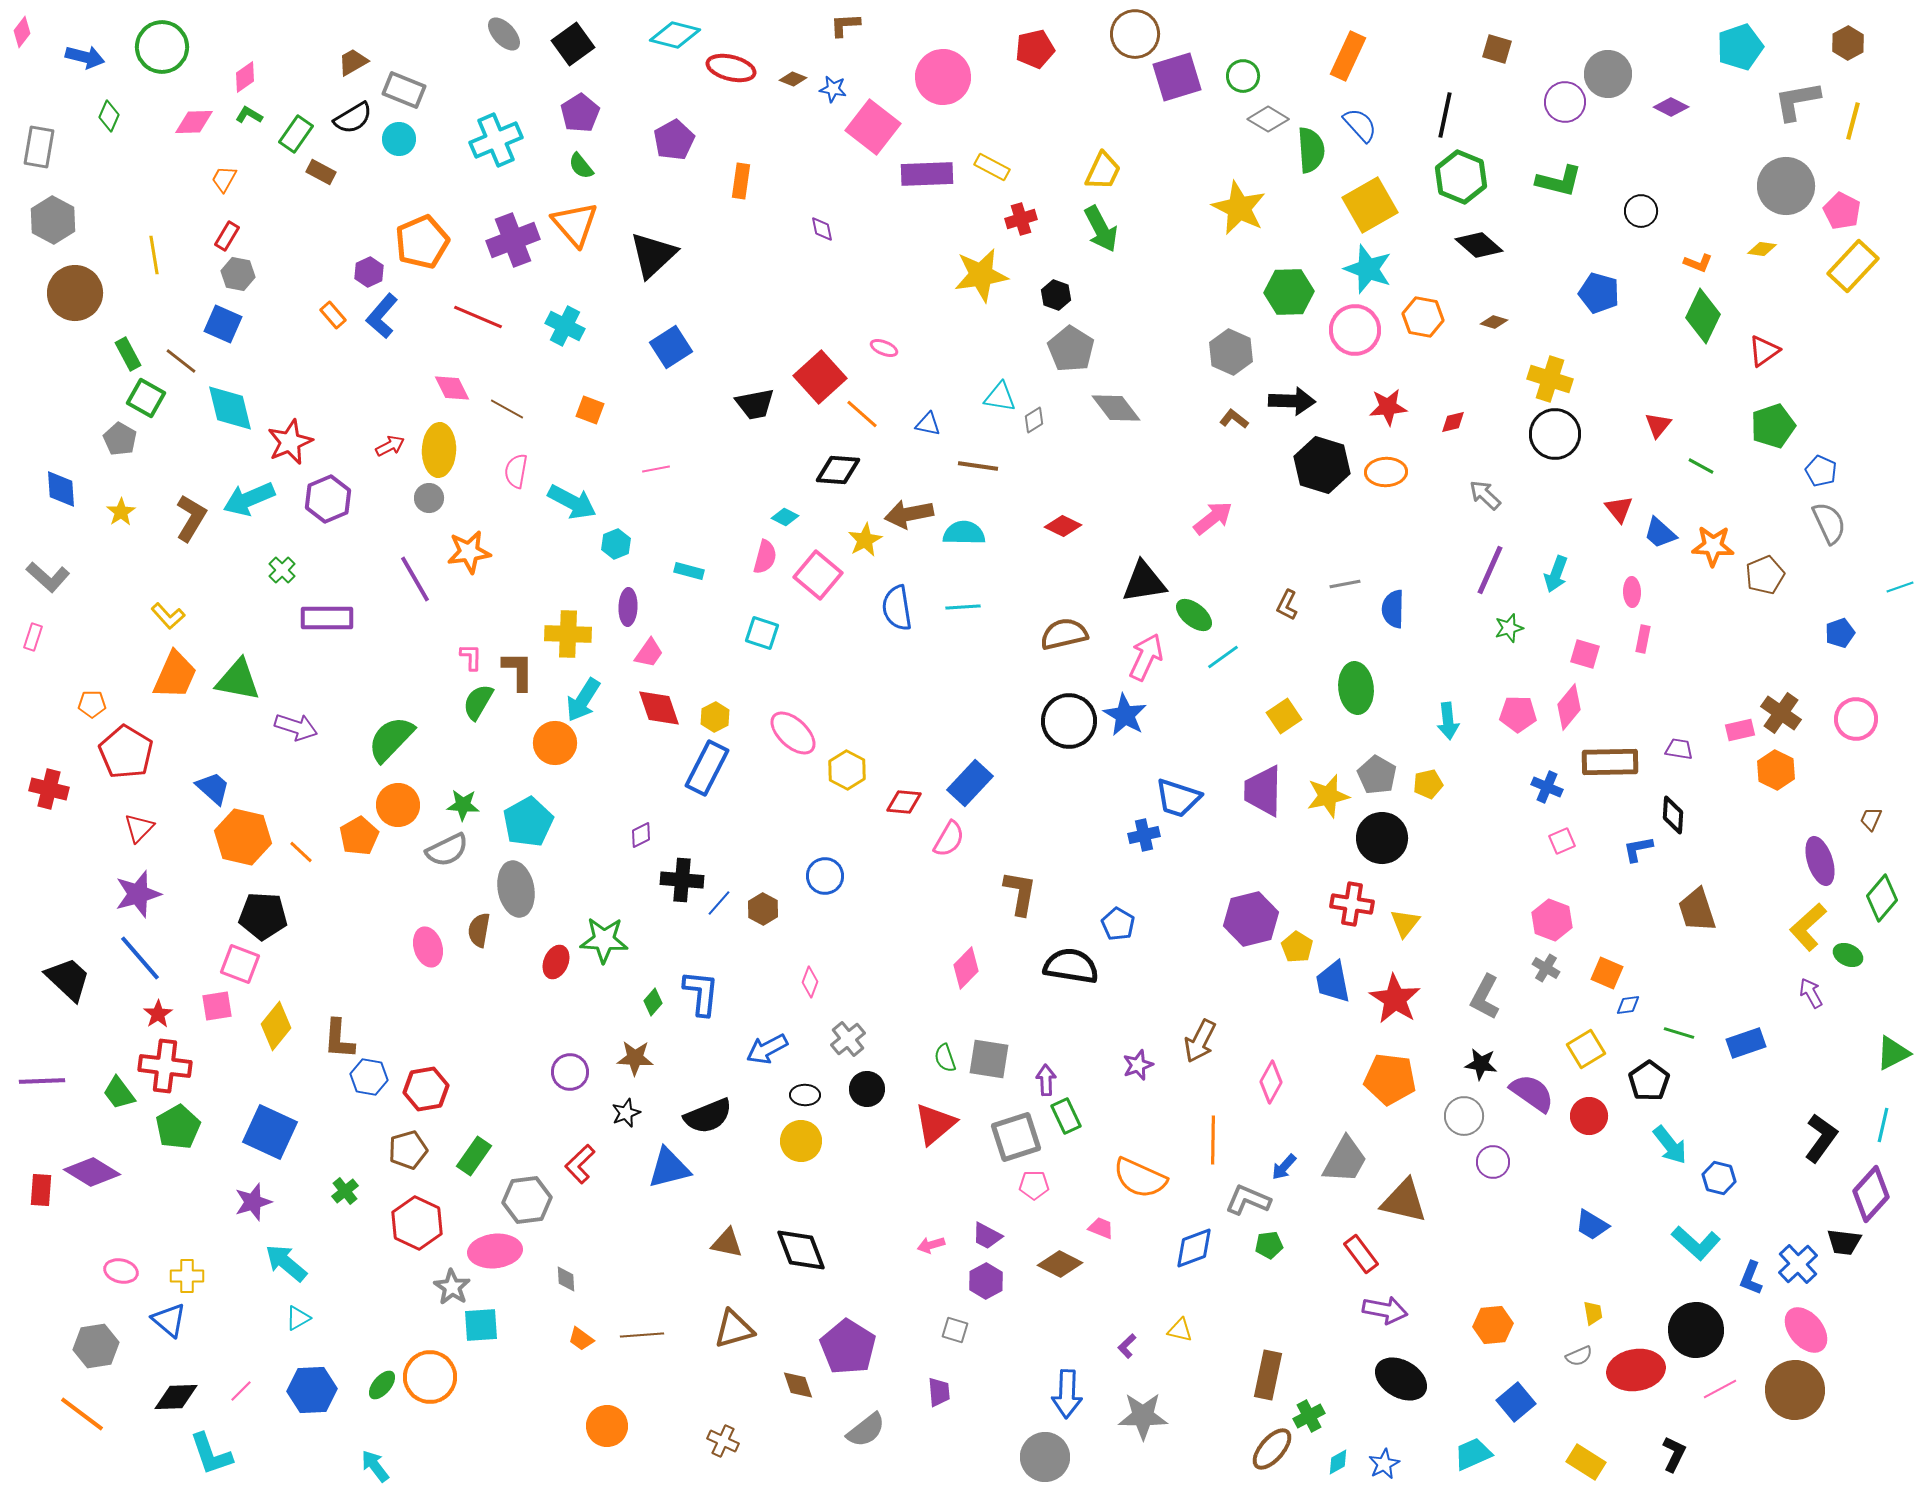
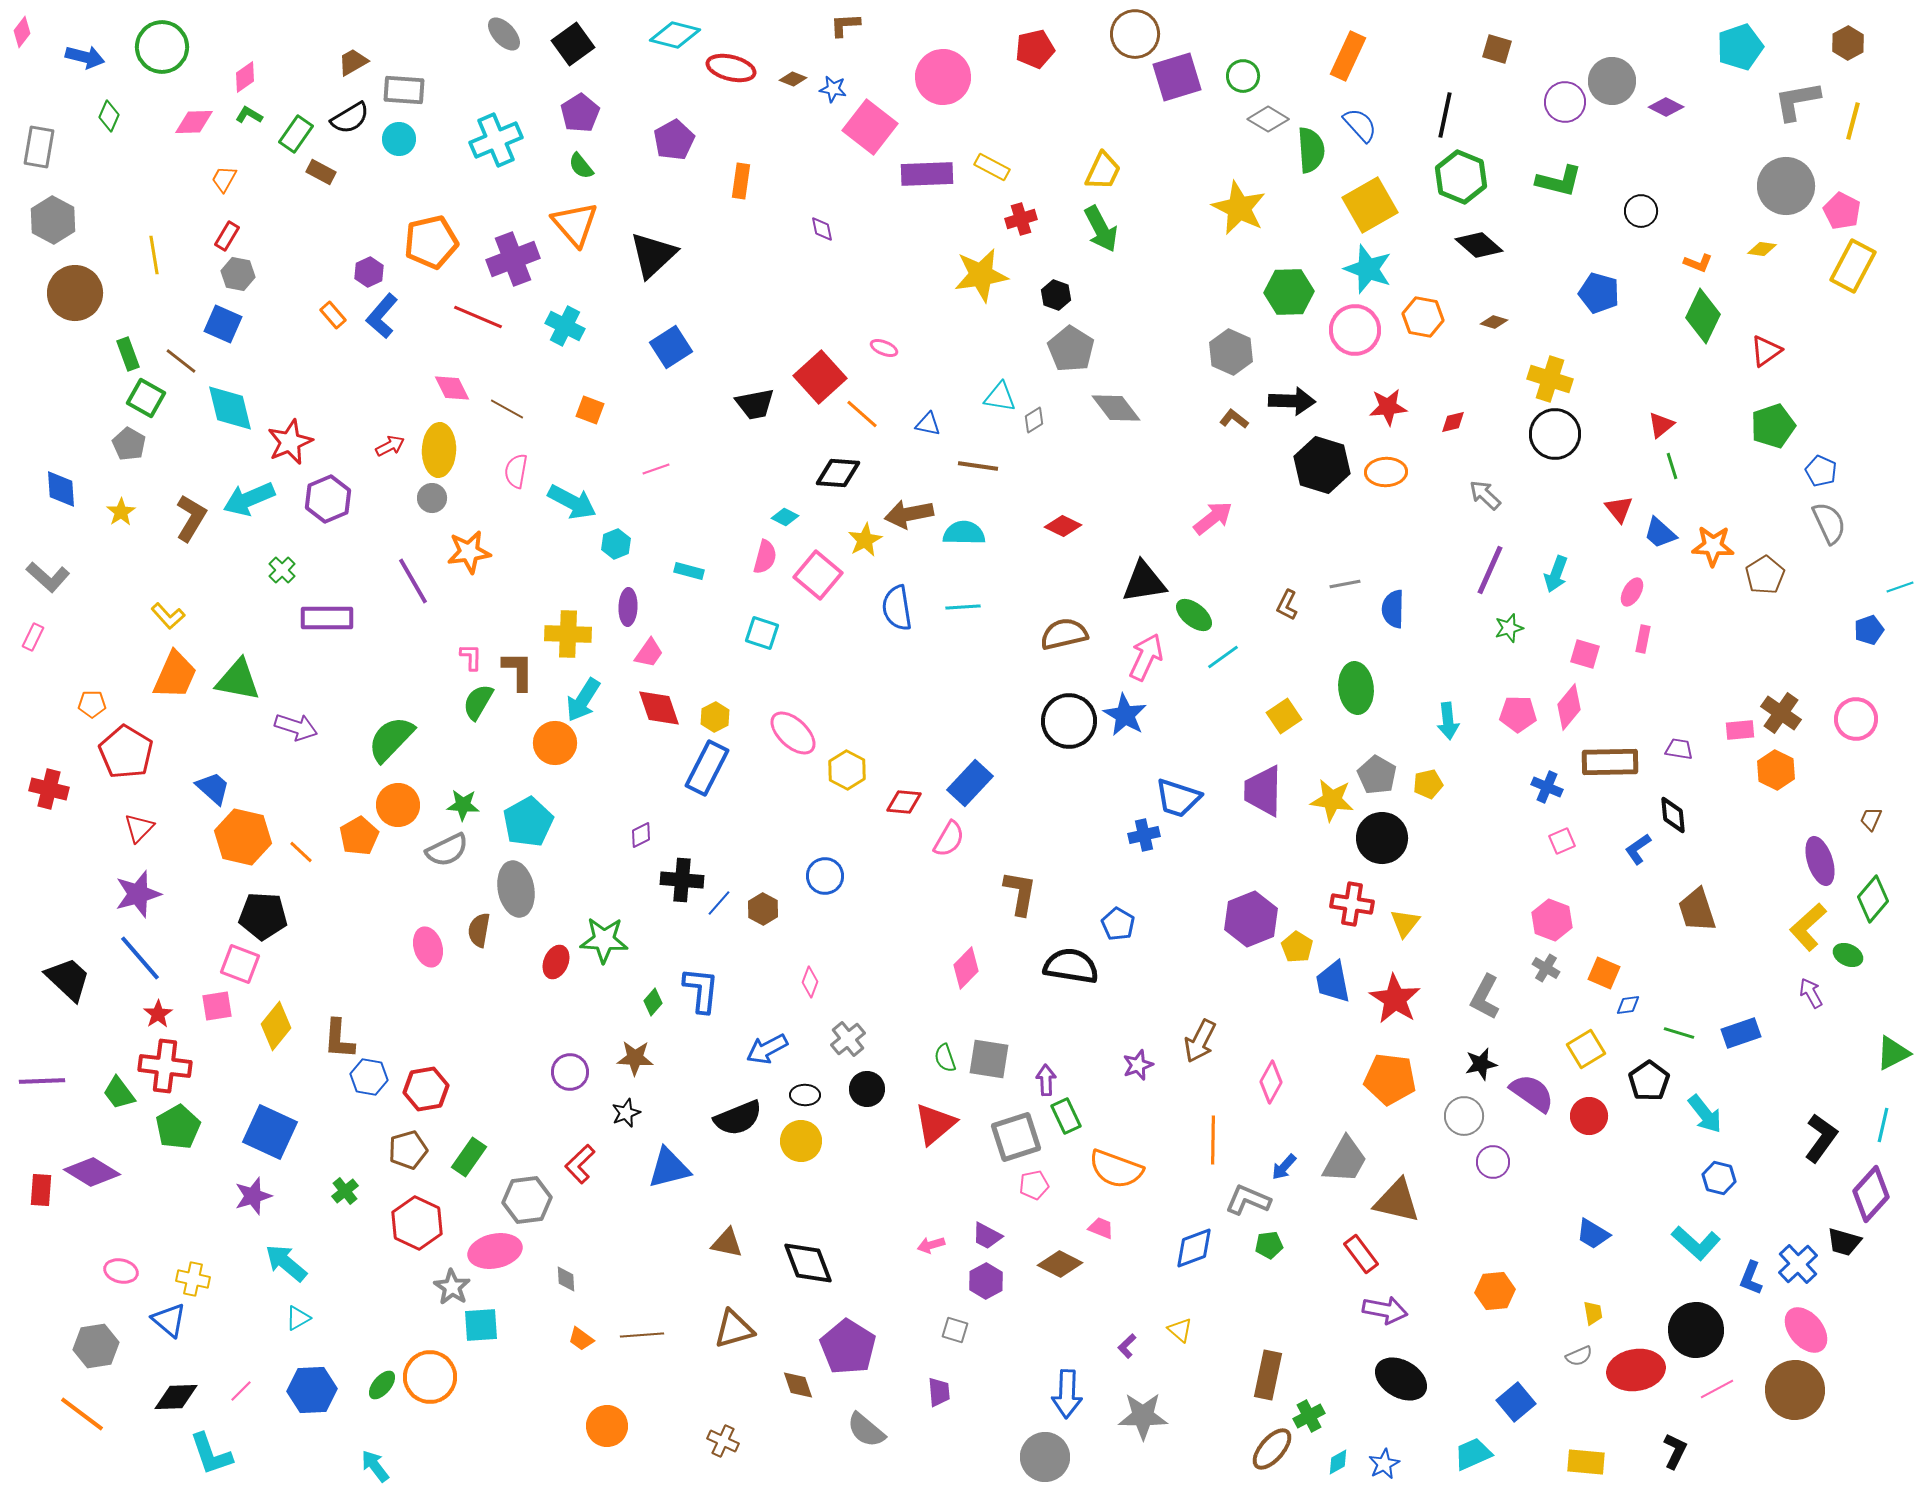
gray circle at (1608, 74): moved 4 px right, 7 px down
gray rectangle at (404, 90): rotated 18 degrees counterclockwise
purple diamond at (1671, 107): moved 5 px left
black semicircle at (353, 118): moved 3 px left
pink square at (873, 127): moved 3 px left
purple cross at (513, 240): moved 19 px down
orange pentagon at (422, 242): moved 9 px right; rotated 10 degrees clockwise
yellow rectangle at (1853, 266): rotated 15 degrees counterclockwise
red triangle at (1764, 351): moved 2 px right
green rectangle at (128, 354): rotated 8 degrees clockwise
red triangle at (1658, 425): moved 3 px right; rotated 12 degrees clockwise
gray pentagon at (120, 439): moved 9 px right, 5 px down
green line at (1701, 466): moved 29 px left; rotated 44 degrees clockwise
pink line at (656, 469): rotated 8 degrees counterclockwise
black diamond at (838, 470): moved 3 px down
gray circle at (429, 498): moved 3 px right
brown pentagon at (1765, 575): rotated 9 degrees counterclockwise
purple line at (415, 579): moved 2 px left, 2 px down
pink ellipse at (1632, 592): rotated 32 degrees clockwise
blue pentagon at (1840, 633): moved 29 px right, 3 px up
pink rectangle at (33, 637): rotated 8 degrees clockwise
pink rectangle at (1740, 730): rotated 8 degrees clockwise
yellow star at (1328, 796): moved 4 px right, 4 px down; rotated 21 degrees clockwise
black diamond at (1673, 815): rotated 9 degrees counterclockwise
blue L-shape at (1638, 849): rotated 24 degrees counterclockwise
green diamond at (1882, 898): moved 9 px left, 1 px down
purple hexagon at (1251, 919): rotated 8 degrees counterclockwise
orange square at (1607, 973): moved 3 px left
blue L-shape at (701, 993): moved 3 px up
blue rectangle at (1746, 1043): moved 5 px left, 10 px up
black star at (1481, 1064): rotated 20 degrees counterclockwise
black semicircle at (708, 1116): moved 30 px right, 2 px down
cyan arrow at (1670, 1145): moved 35 px right, 31 px up
green rectangle at (474, 1156): moved 5 px left, 1 px down
orange semicircle at (1140, 1178): moved 24 px left, 9 px up; rotated 4 degrees counterclockwise
pink pentagon at (1034, 1185): rotated 12 degrees counterclockwise
brown triangle at (1404, 1201): moved 7 px left
purple star at (253, 1202): moved 6 px up
blue trapezoid at (1592, 1225): moved 1 px right, 9 px down
black trapezoid at (1844, 1242): rotated 9 degrees clockwise
black diamond at (801, 1250): moved 7 px right, 13 px down
pink ellipse at (495, 1251): rotated 6 degrees counterclockwise
yellow cross at (187, 1276): moved 6 px right, 3 px down; rotated 12 degrees clockwise
orange hexagon at (1493, 1325): moved 2 px right, 34 px up
yellow triangle at (1180, 1330): rotated 28 degrees clockwise
pink line at (1720, 1389): moved 3 px left
gray semicircle at (866, 1430): rotated 78 degrees clockwise
black L-shape at (1674, 1454): moved 1 px right, 3 px up
yellow rectangle at (1586, 1462): rotated 27 degrees counterclockwise
